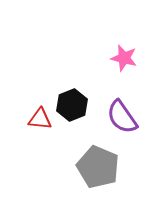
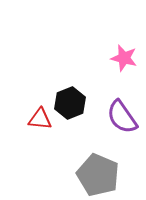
black hexagon: moved 2 px left, 2 px up
gray pentagon: moved 8 px down
